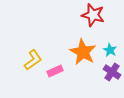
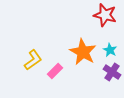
red star: moved 12 px right
pink rectangle: rotated 21 degrees counterclockwise
